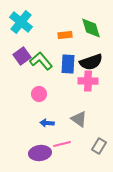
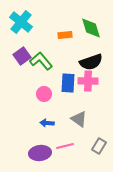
blue rectangle: moved 19 px down
pink circle: moved 5 px right
pink line: moved 3 px right, 2 px down
